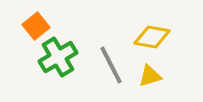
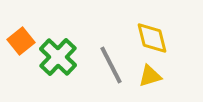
orange square: moved 15 px left, 15 px down
yellow diamond: moved 1 px down; rotated 66 degrees clockwise
green cross: rotated 15 degrees counterclockwise
